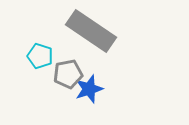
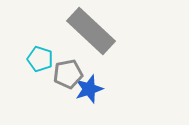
gray rectangle: rotated 9 degrees clockwise
cyan pentagon: moved 3 px down
